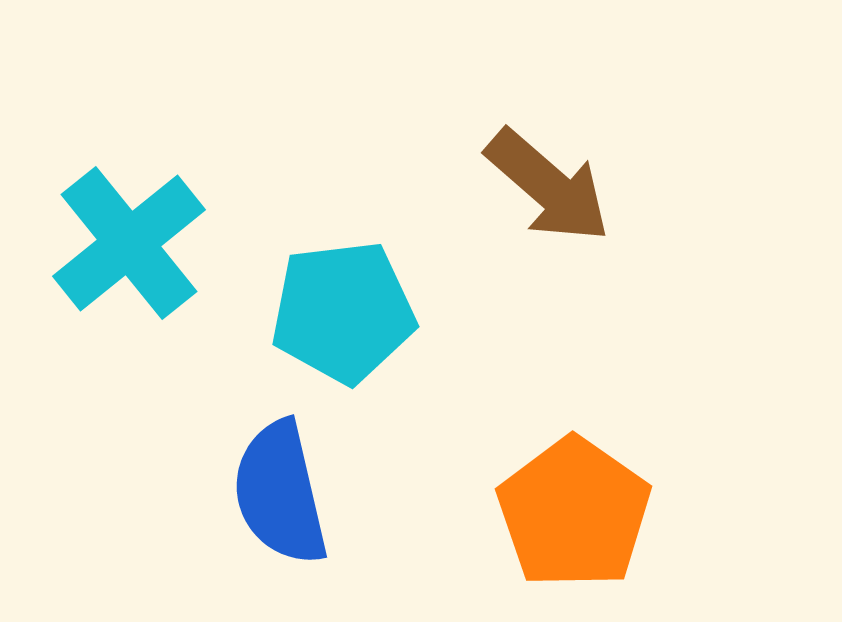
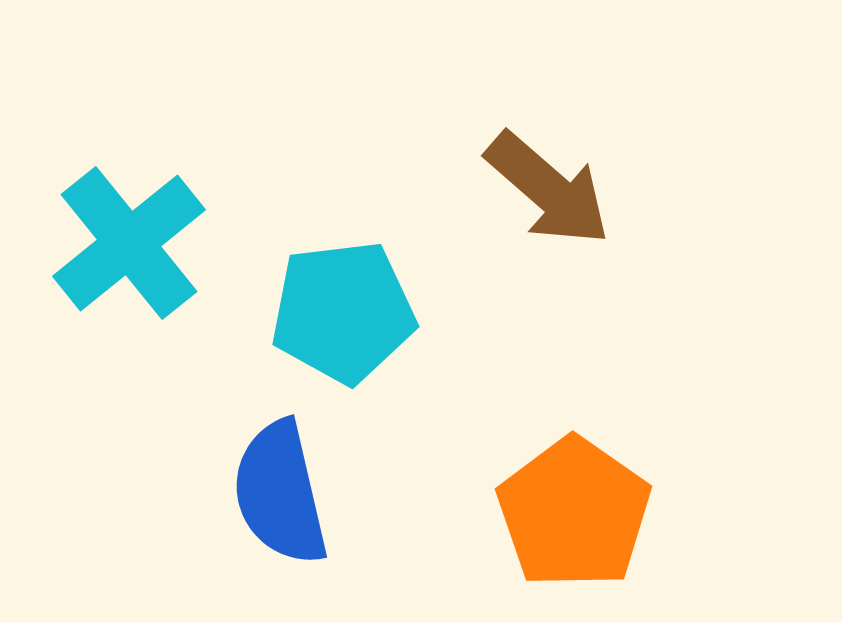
brown arrow: moved 3 px down
